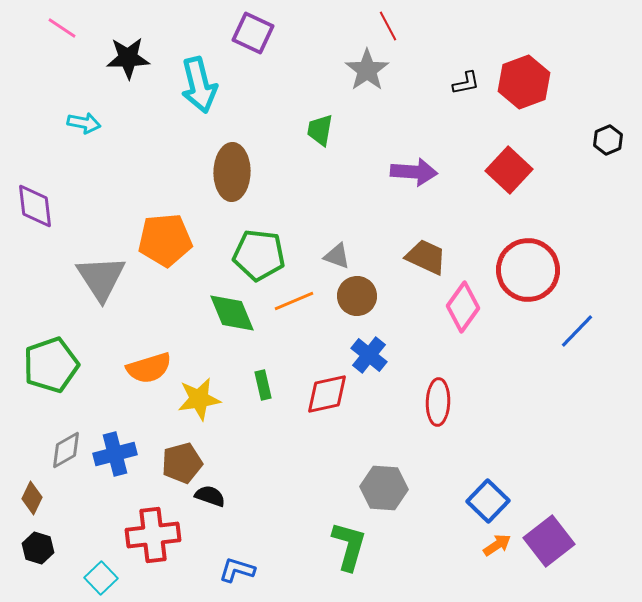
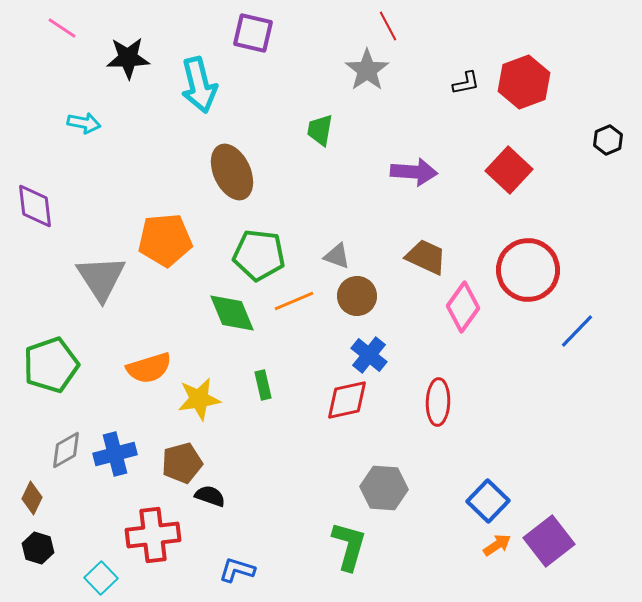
purple square at (253, 33): rotated 12 degrees counterclockwise
brown ellipse at (232, 172): rotated 26 degrees counterclockwise
red diamond at (327, 394): moved 20 px right, 6 px down
